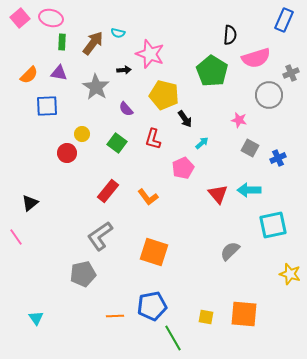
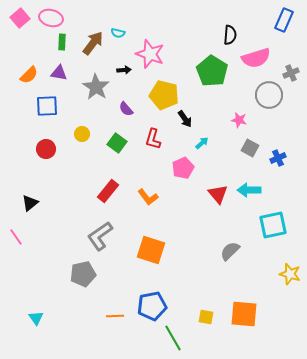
red circle at (67, 153): moved 21 px left, 4 px up
orange square at (154, 252): moved 3 px left, 2 px up
